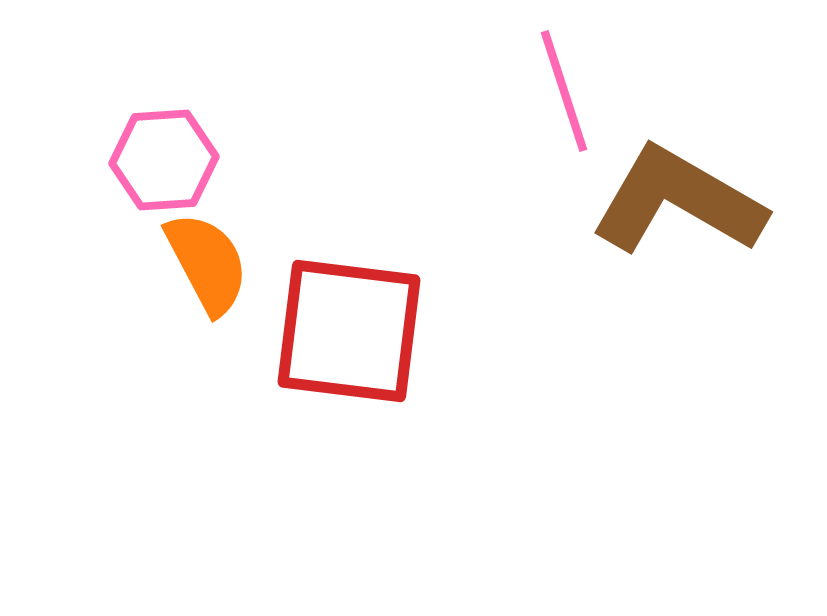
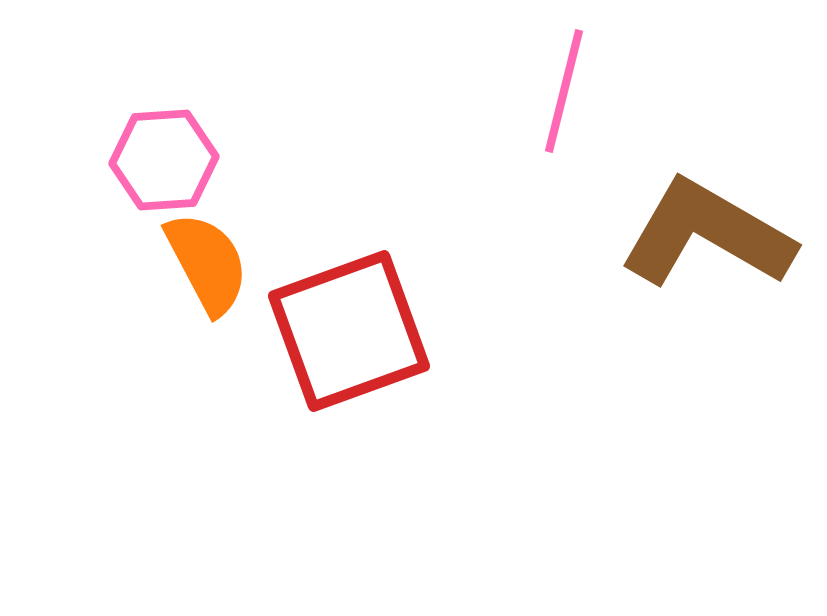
pink line: rotated 32 degrees clockwise
brown L-shape: moved 29 px right, 33 px down
red square: rotated 27 degrees counterclockwise
